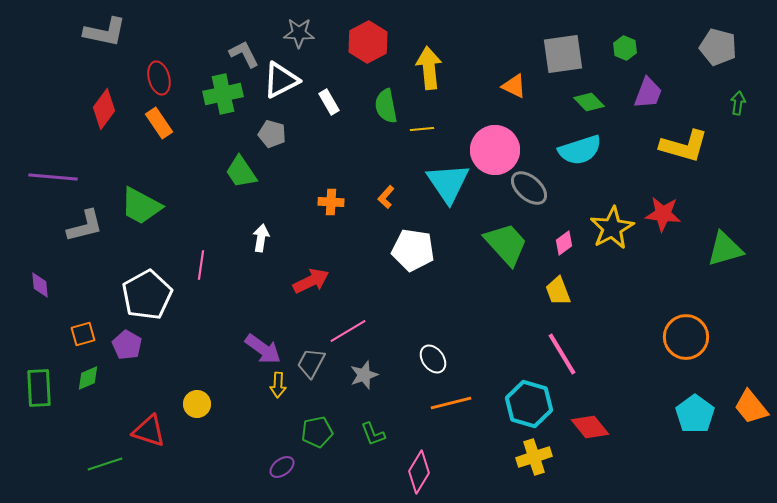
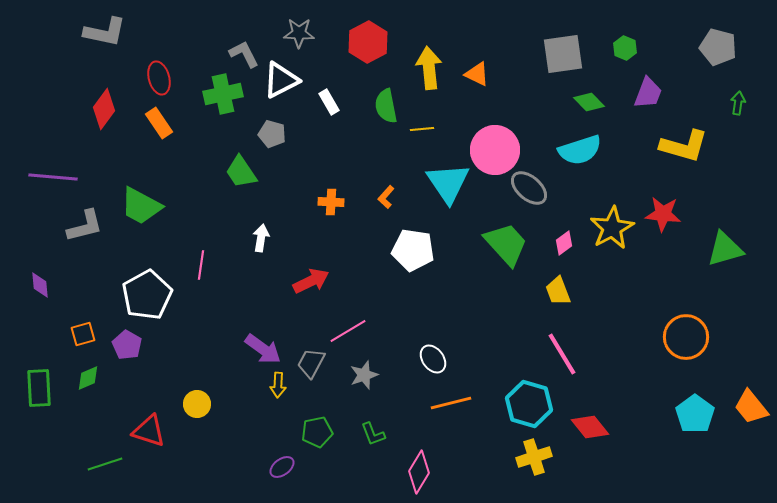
orange triangle at (514, 86): moved 37 px left, 12 px up
